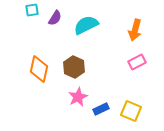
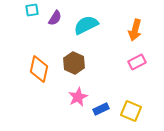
brown hexagon: moved 4 px up
